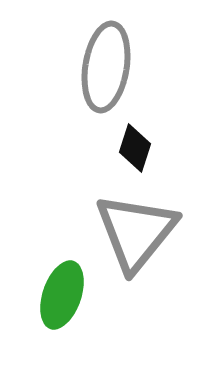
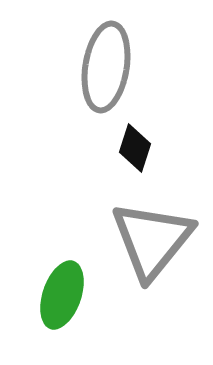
gray triangle: moved 16 px right, 8 px down
